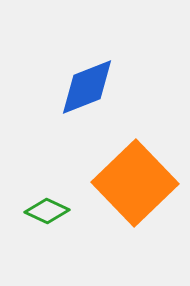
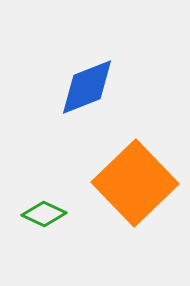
green diamond: moved 3 px left, 3 px down
